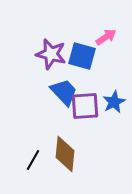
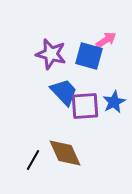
pink arrow: moved 3 px down
blue square: moved 7 px right
brown diamond: moved 1 px up; rotated 30 degrees counterclockwise
